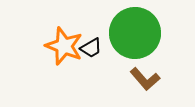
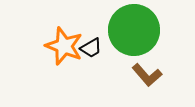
green circle: moved 1 px left, 3 px up
brown L-shape: moved 2 px right, 4 px up
